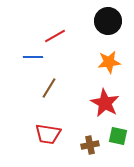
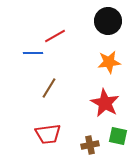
blue line: moved 4 px up
red trapezoid: rotated 16 degrees counterclockwise
